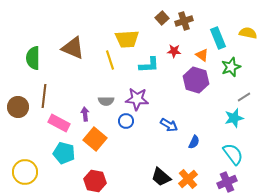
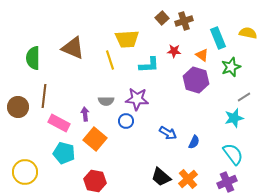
blue arrow: moved 1 px left, 8 px down
